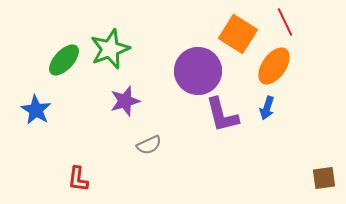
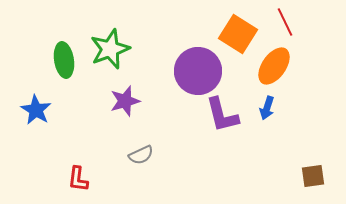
green ellipse: rotated 52 degrees counterclockwise
gray semicircle: moved 8 px left, 10 px down
brown square: moved 11 px left, 2 px up
